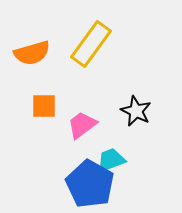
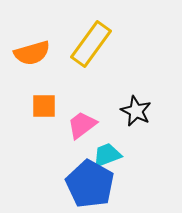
cyan trapezoid: moved 4 px left, 5 px up
